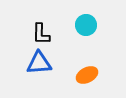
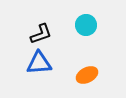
black L-shape: rotated 110 degrees counterclockwise
